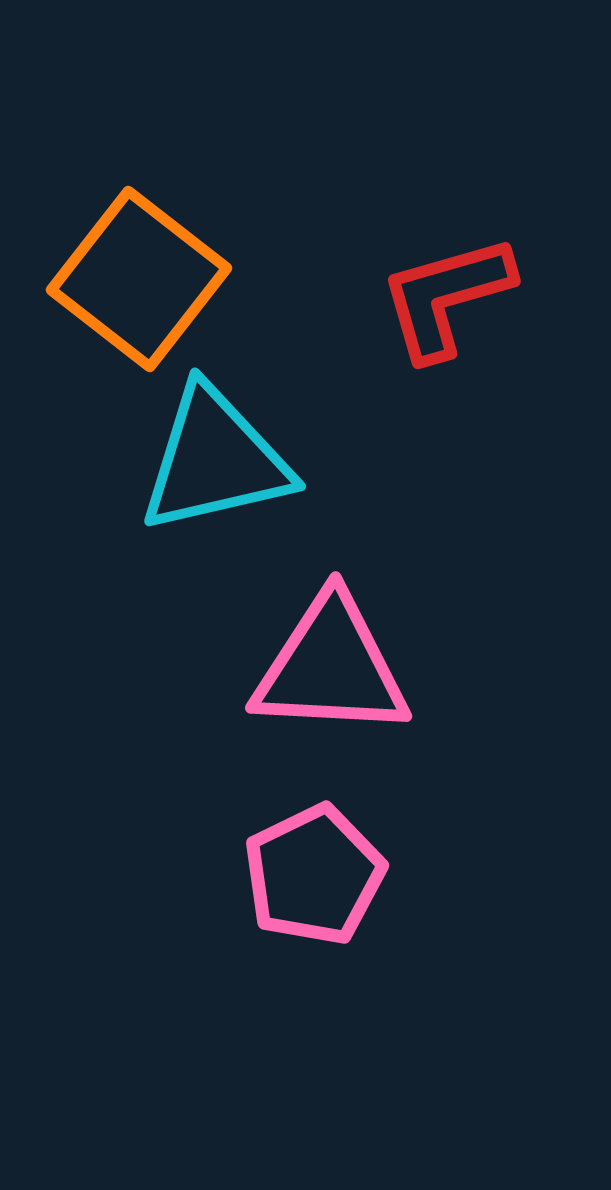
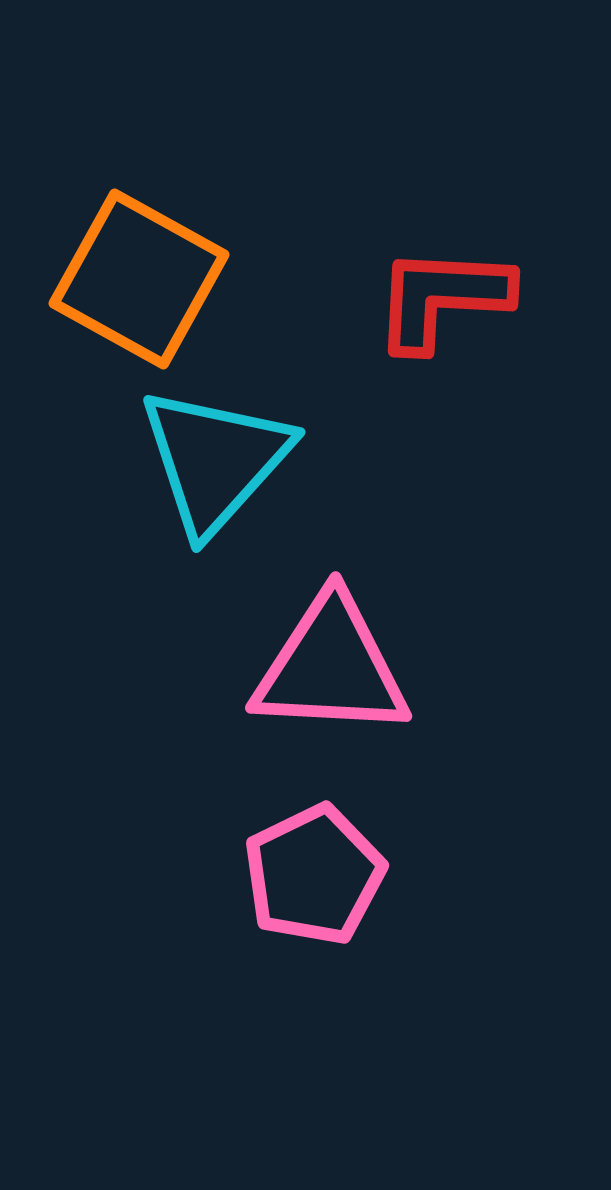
orange square: rotated 9 degrees counterclockwise
red L-shape: moved 4 px left, 1 px down; rotated 19 degrees clockwise
cyan triangle: rotated 35 degrees counterclockwise
